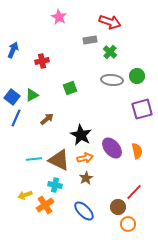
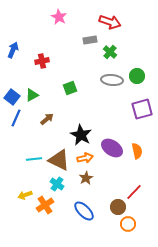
purple ellipse: rotated 15 degrees counterclockwise
cyan cross: moved 2 px right, 1 px up; rotated 24 degrees clockwise
